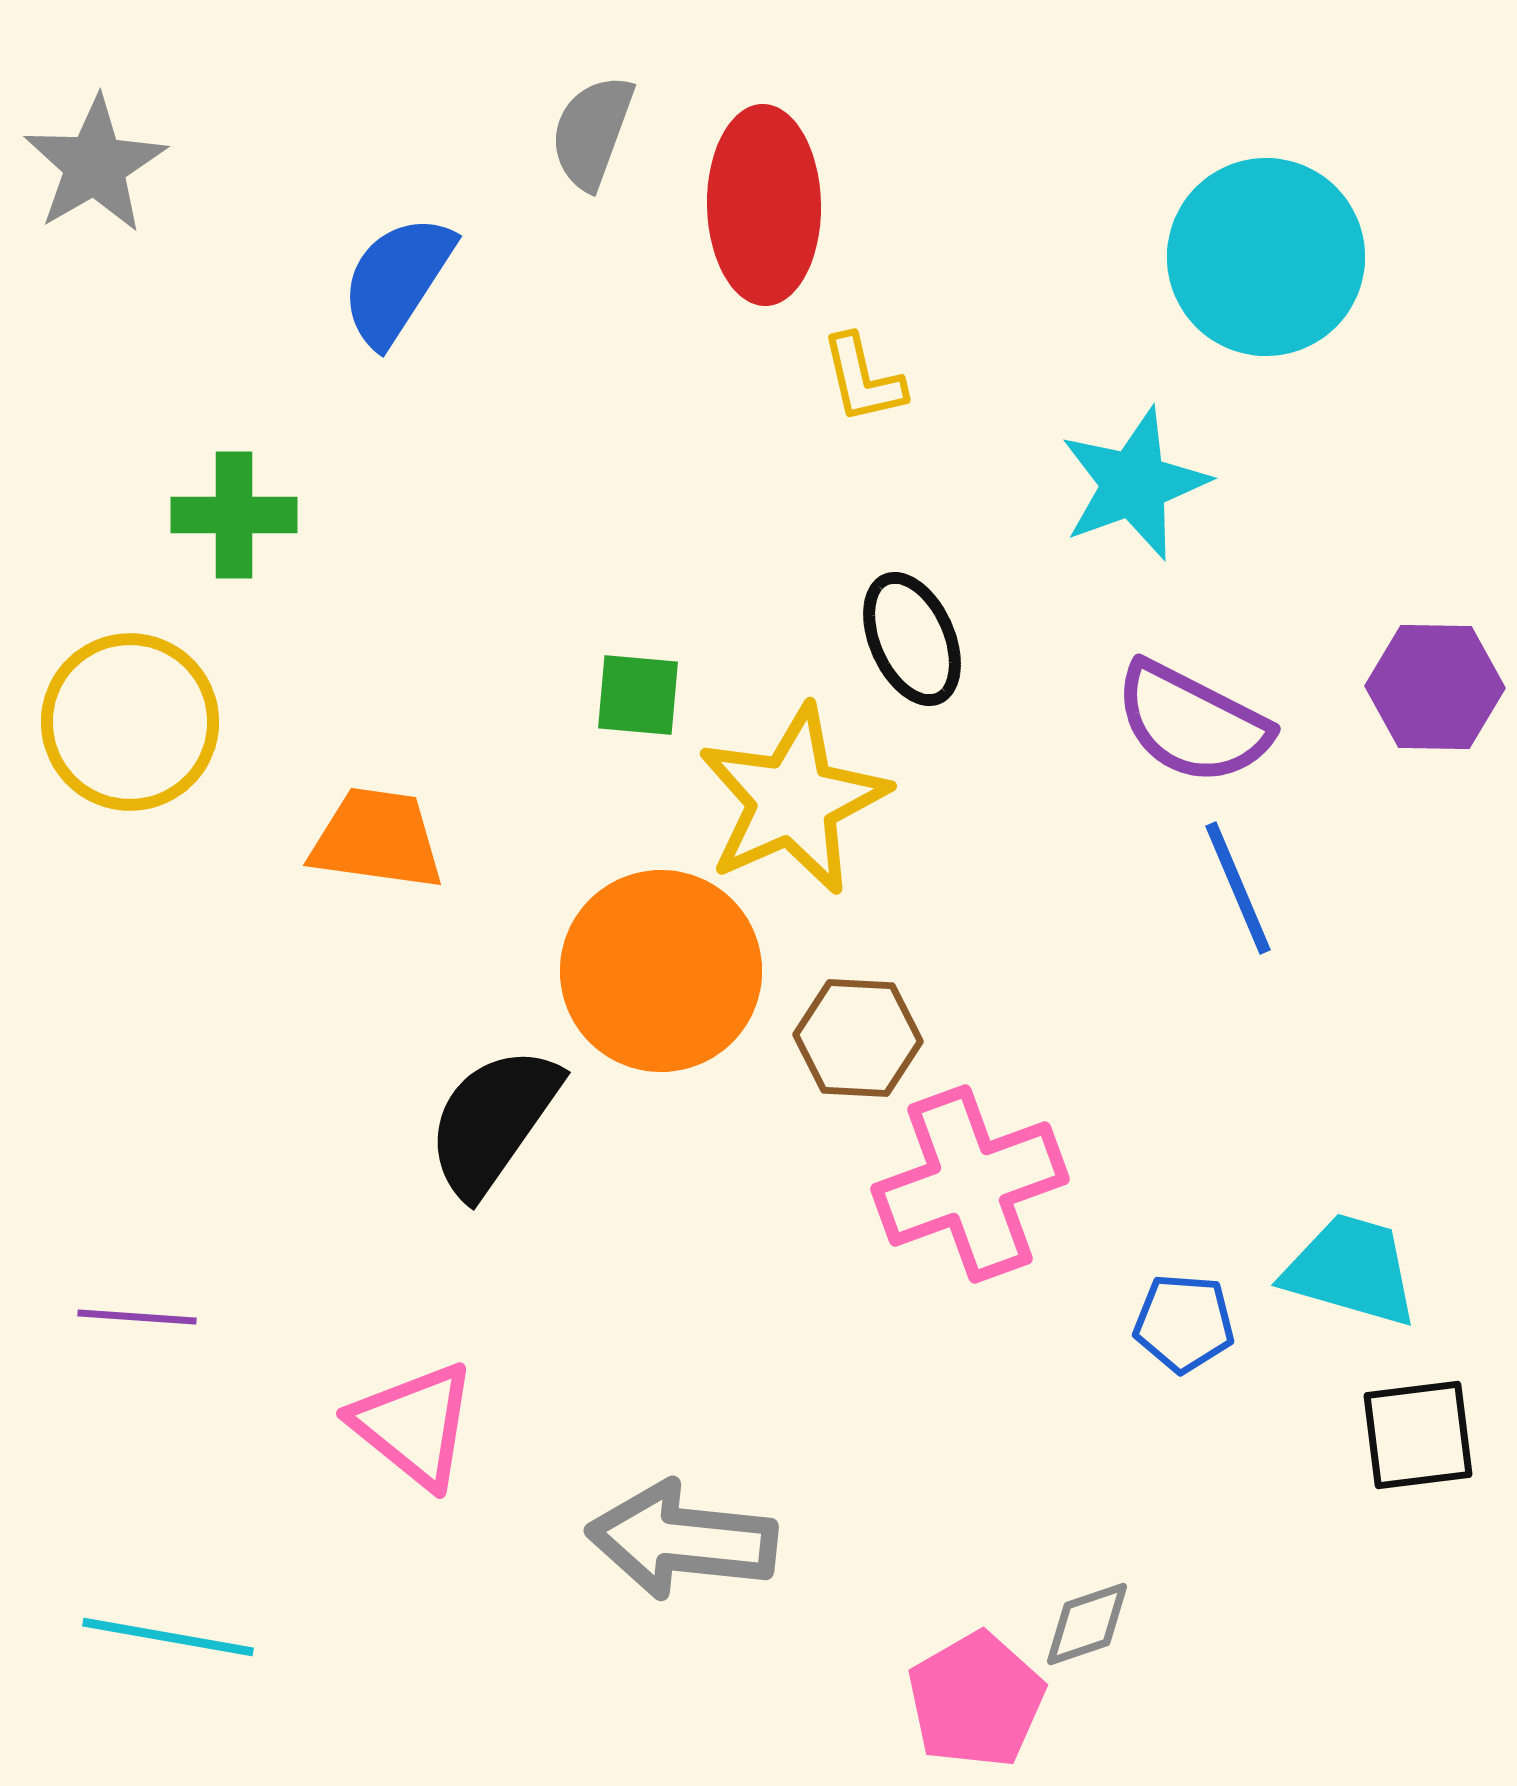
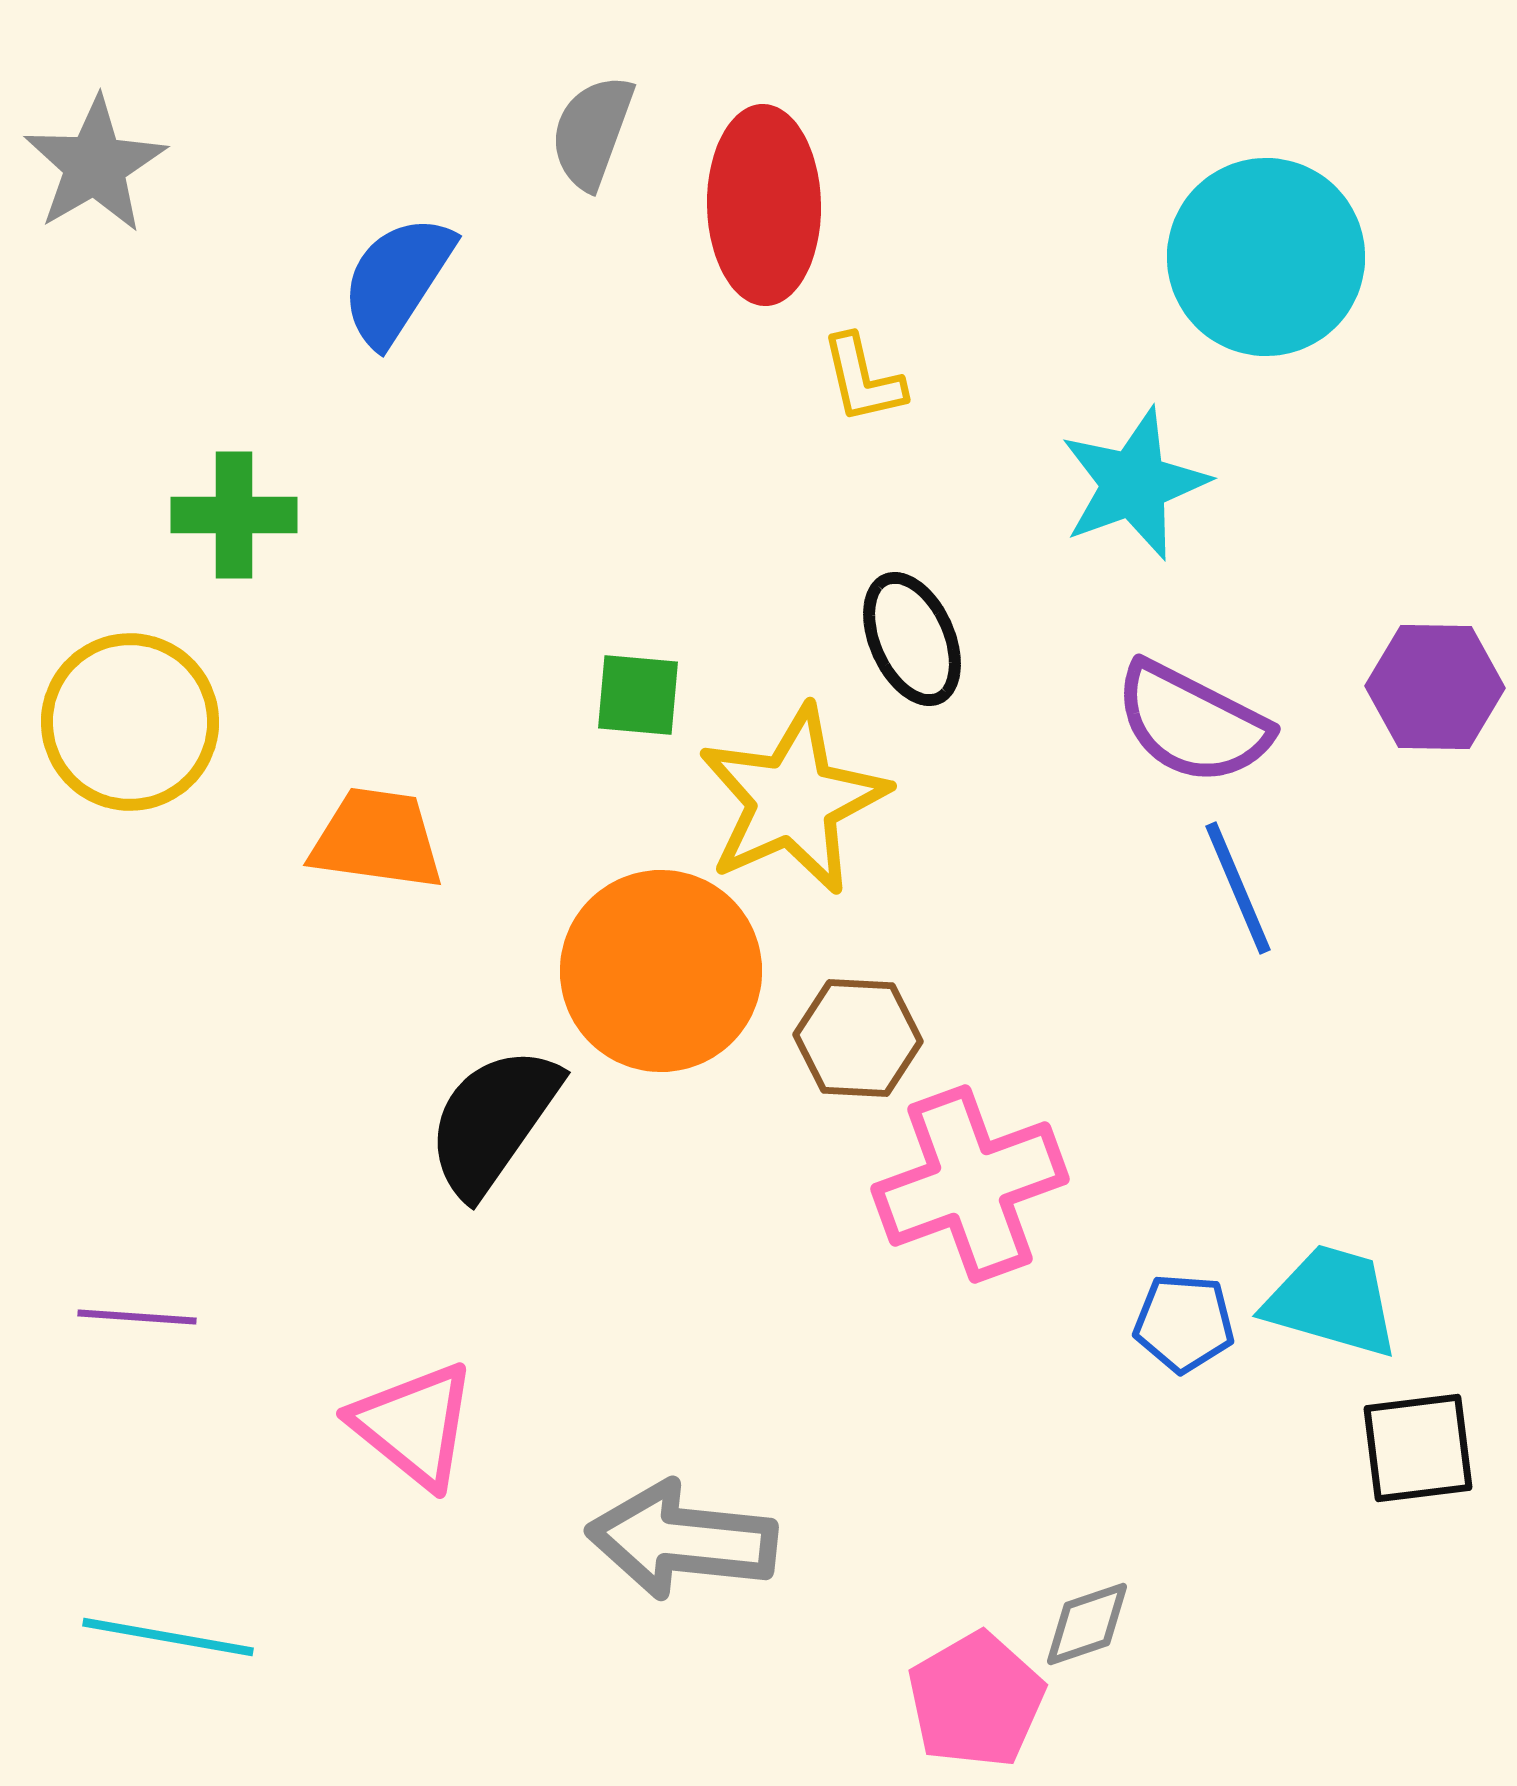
cyan trapezoid: moved 19 px left, 31 px down
black square: moved 13 px down
